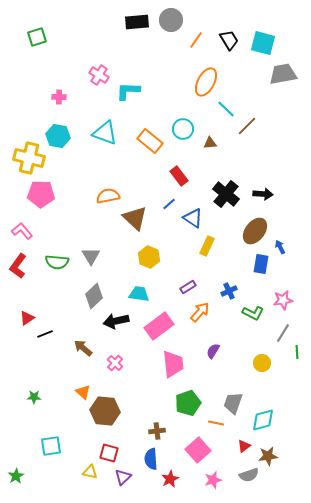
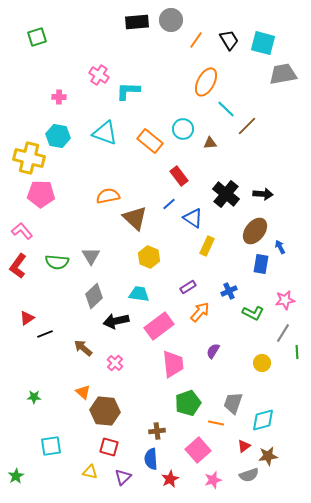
pink star at (283, 300): moved 2 px right
red square at (109, 453): moved 6 px up
